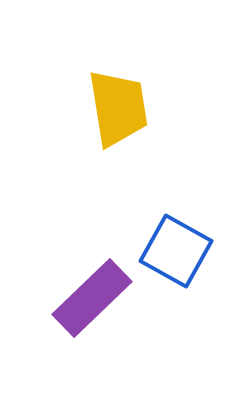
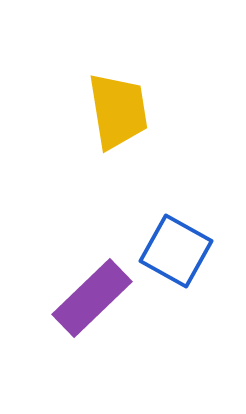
yellow trapezoid: moved 3 px down
